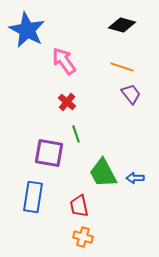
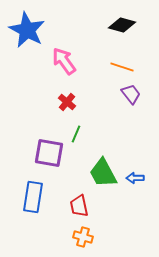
green line: rotated 42 degrees clockwise
